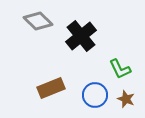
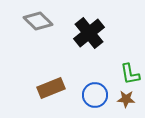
black cross: moved 8 px right, 3 px up
green L-shape: moved 10 px right, 5 px down; rotated 15 degrees clockwise
brown star: rotated 18 degrees counterclockwise
